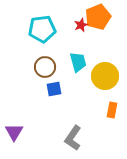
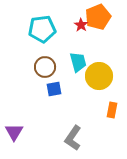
red star: rotated 16 degrees counterclockwise
yellow circle: moved 6 px left
